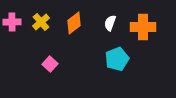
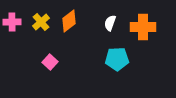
orange diamond: moved 5 px left, 2 px up
cyan pentagon: rotated 20 degrees clockwise
pink square: moved 2 px up
